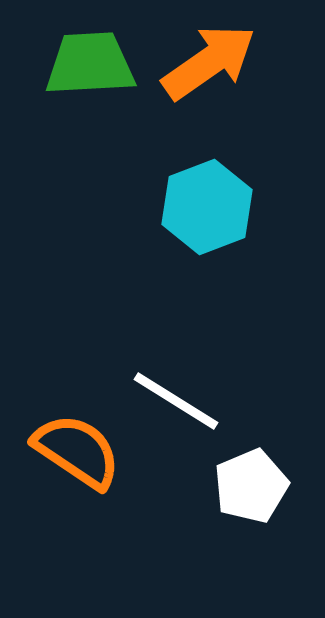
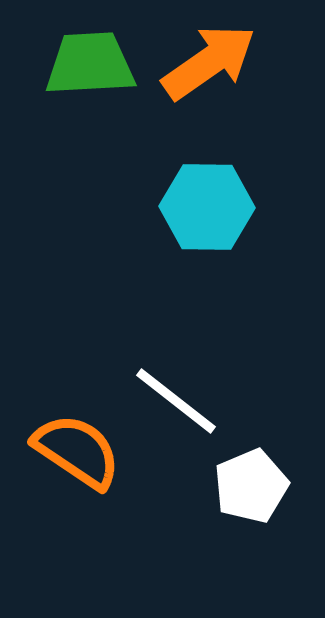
cyan hexagon: rotated 22 degrees clockwise
white line: rotated 6 degrees clockwise
